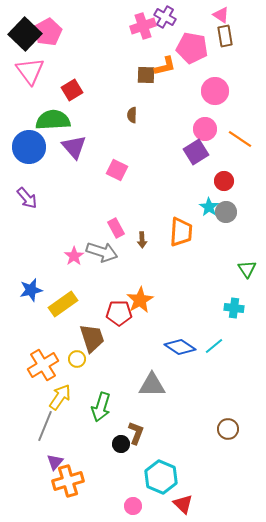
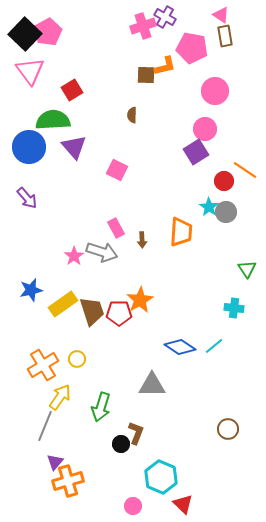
orange line at (240, 139): moved 5 px right, 31 px down
brown trapezoid at (92, 338): moved 27 px up
